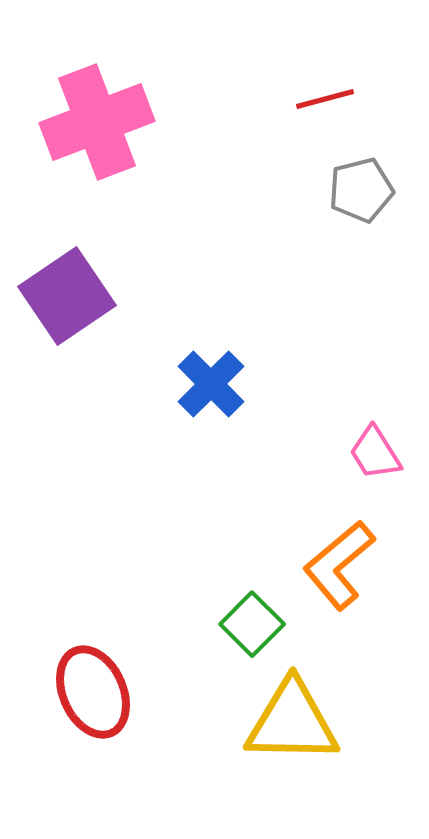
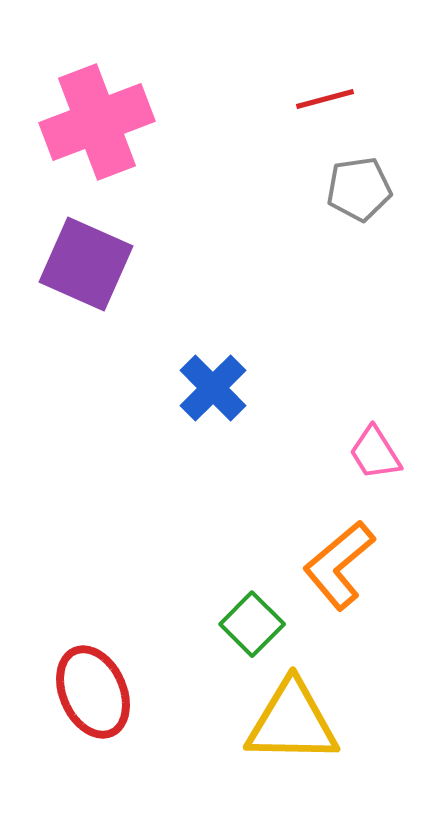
gray pentagon: moved 2 px left, 1 px up; rotated 6 degrees clockwise
purple square: moved 19 px right, 32 px up; rotated 32 degrees counterclockwise
blue cross: moved 2 px right, 4 px down
